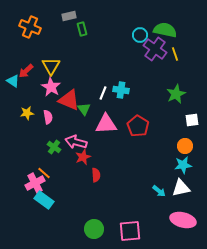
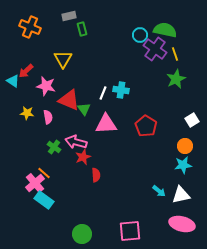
yellow triangle: moved 12 px right, 7 px up
pink star: moved 5 px left, 1 px up; rotated 18 degrees counterclockwise
green star: moved 15 px up
yellow star: rotated 16 degrees clockwise
white square: rotated 24 degrees counterclockwise
red pentagon: moved 8 px right
pink cross: rotated 12 degrees counterclockwise
white triangle: moved 7 px down
pink ellipse: moved 1 px left, 4 px down
green circle: moved 12 px left, 5 px down
